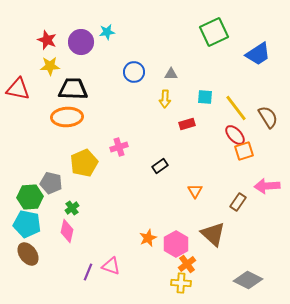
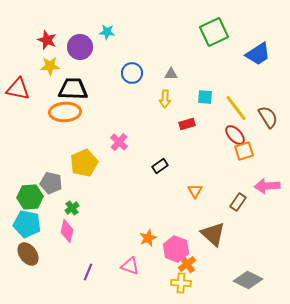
cyan star: rotated 14 degrees clockwise
purple circle: moved 1 px left, 5 px down
blue circle: moved 2 px left, 1 px down
orange ellipse: moved 2 px left, 5 px up
pink cross: moved 5 px up; rotated 30 degrees counterclockwise
pink hexagon: moved 5 px down; rotated 10 degrees counterclockwise
pink triangle: moved 19 px right
